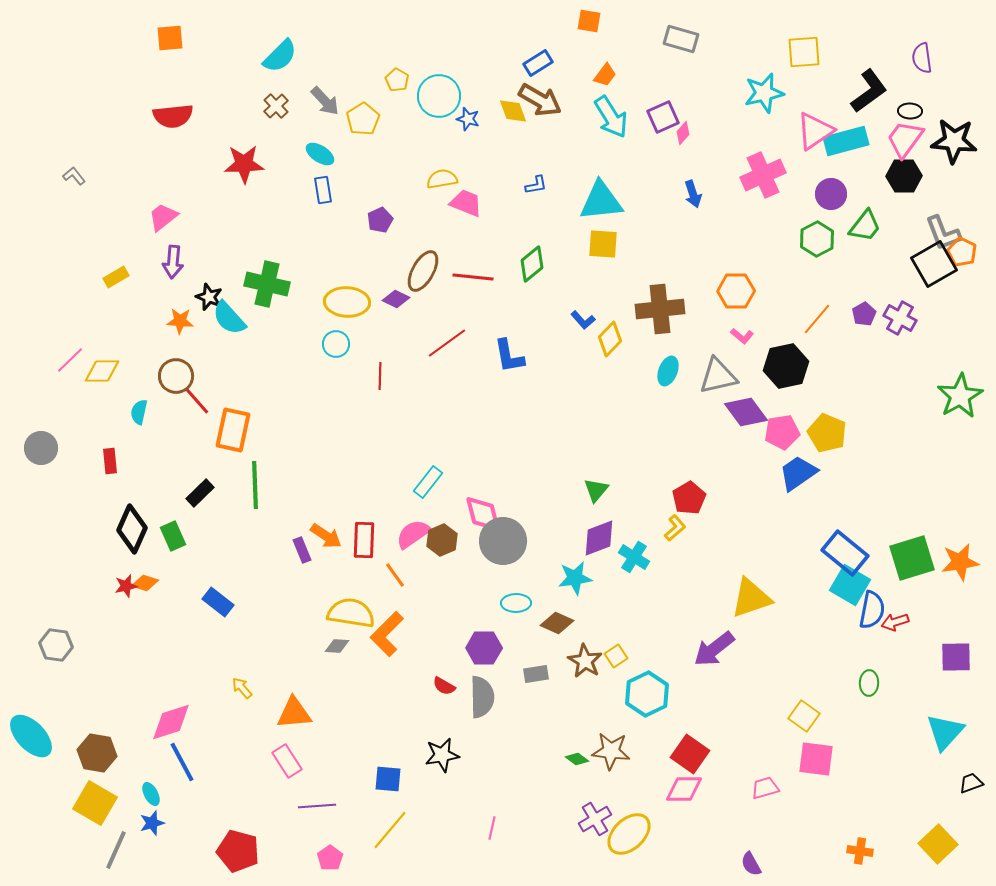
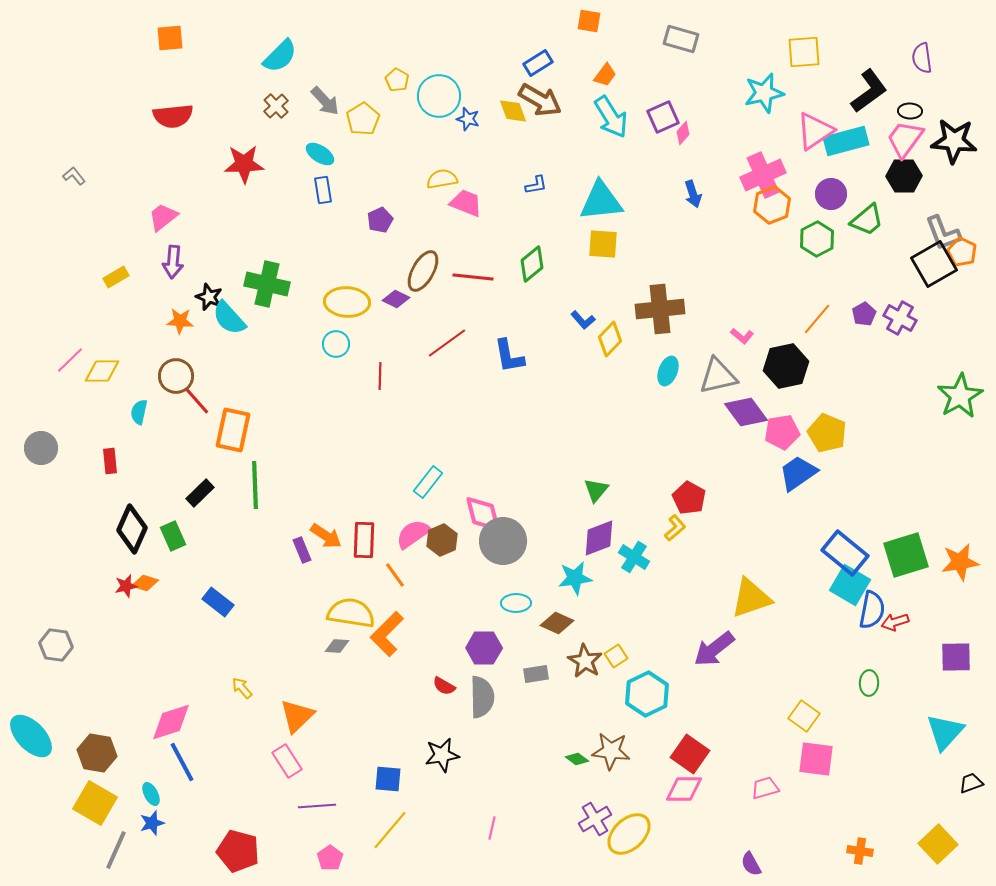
green trapezoid at (865, 226): moved 2 px right, 6 px up; rotated 12 degrees clockwise
orange hexagon at (736, 291): moved 36 px right, 86 px up; rotated 21 degrees counterclockwise
red pentagon at (689, 498): rotated 12 degrees counterclockwise
green square at (912, 558): moved 6 px left, 3 px up
orange triangle at (294, 713): moved 3 px right, 3 px down; rotated 39 degrees counterclockwise
